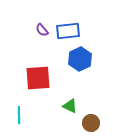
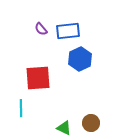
purple semicircle: moved 1 px left, 1 px up
green triangle: moved 6 px left, 22 px down
cyan line: moved 2 px right, 7 px up
